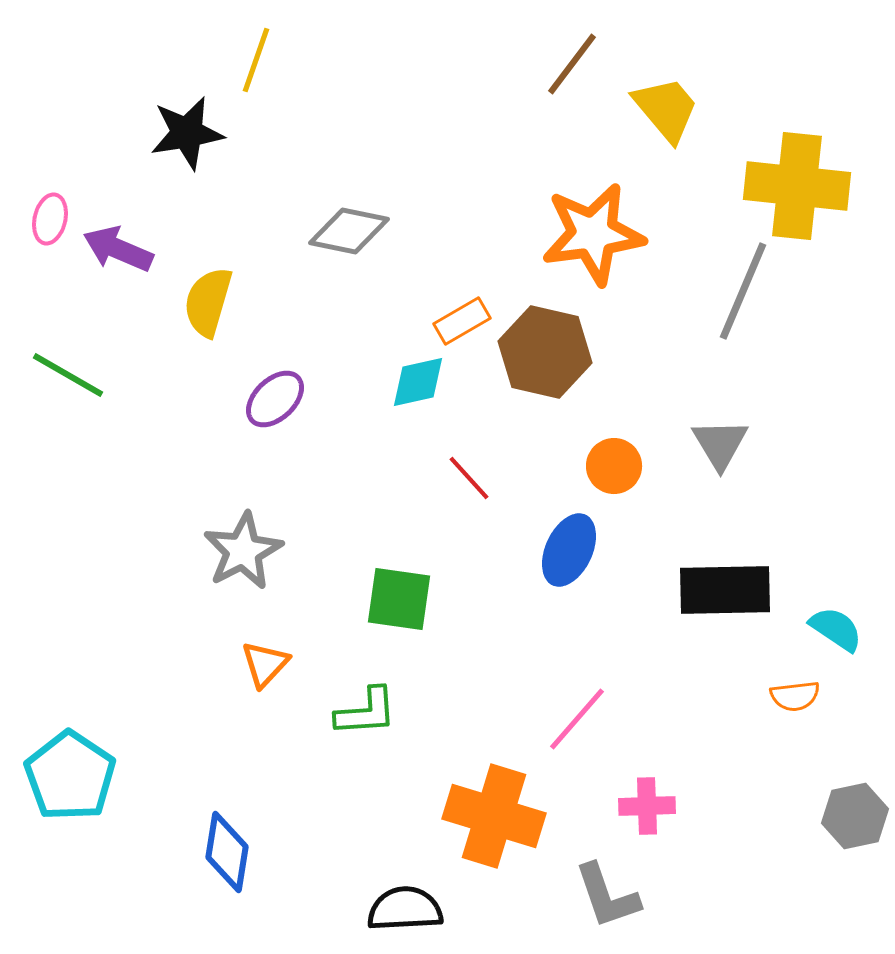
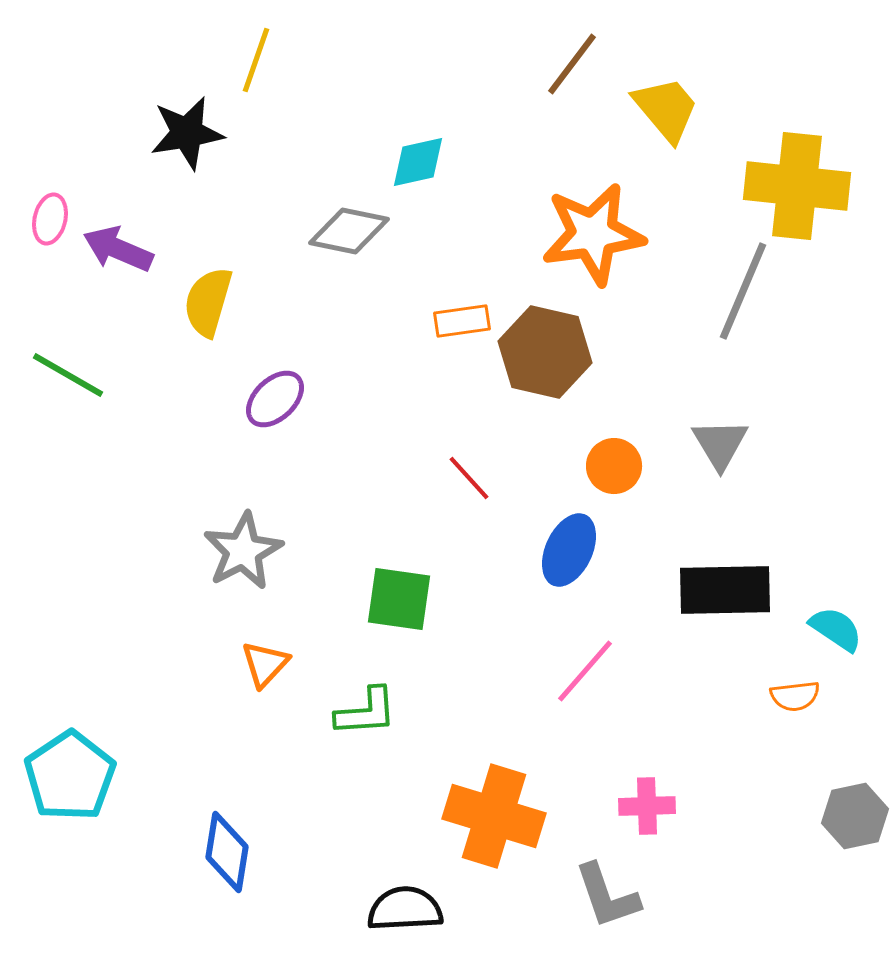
orange rectangle: rotated 22 degrees clockwise
cyan diamond: moved 220 px up
pink line: moved 8 px right, 48 px up
cyan pentagon: rotated 4 degrees clockwise
